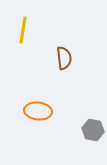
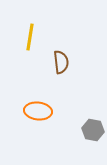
yellow line: moved 7 px right, 7 px down
brown semicircle: moved 3 px left, 4 px down
